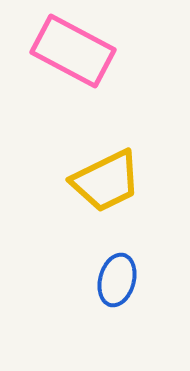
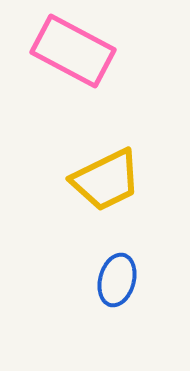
yellow trapezoid: moved 1 px up
